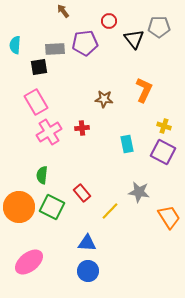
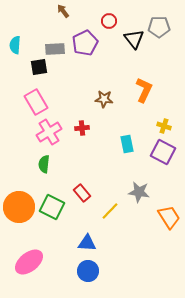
purple pentagon: rotated 20 degrees counterclockwise
green semicircle: moved 2 px right, 11 px up
